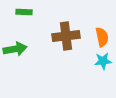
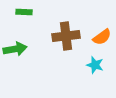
orange semicircle: rotated 66 degrees clockwise
cyan star: moved 8 px left, 4 px down; rotated 24 degrees clockwise
